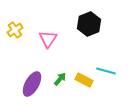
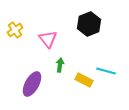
pink triangle: rotated 12 degrees counterclockwise
green arrow: moved 14 px up; rotated 32 degrees counterclockwise
